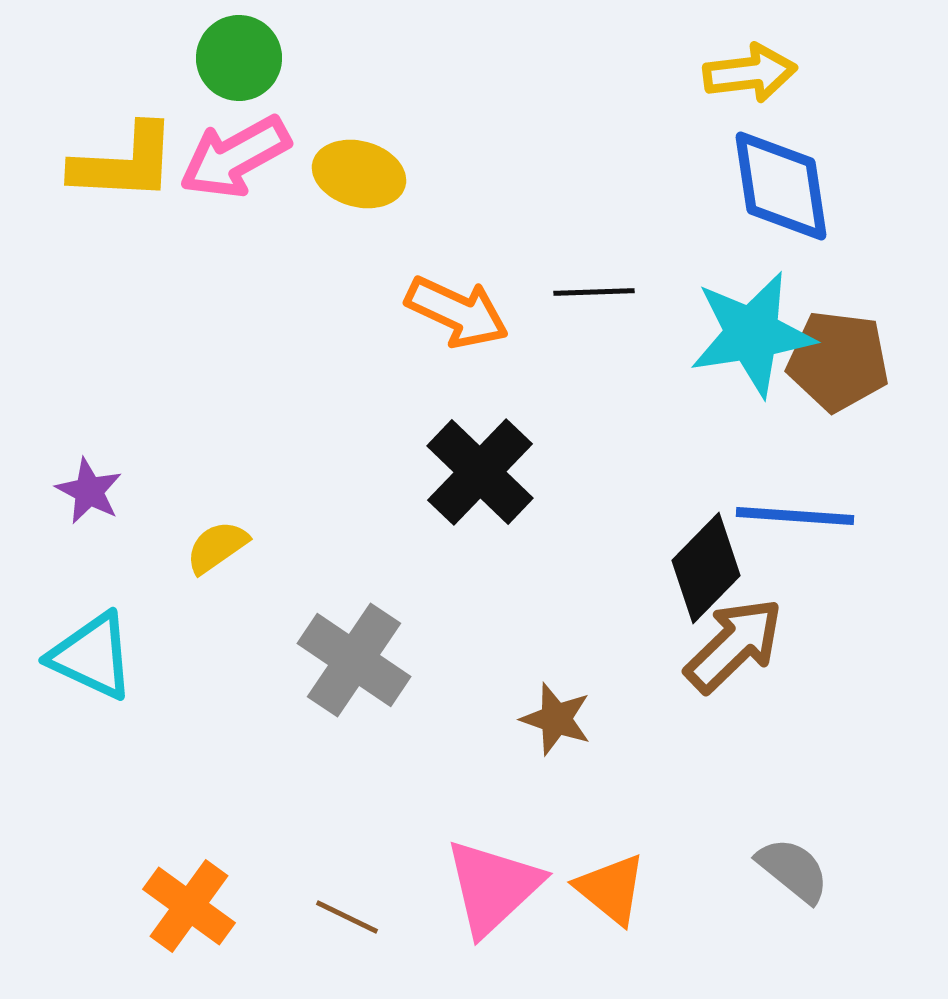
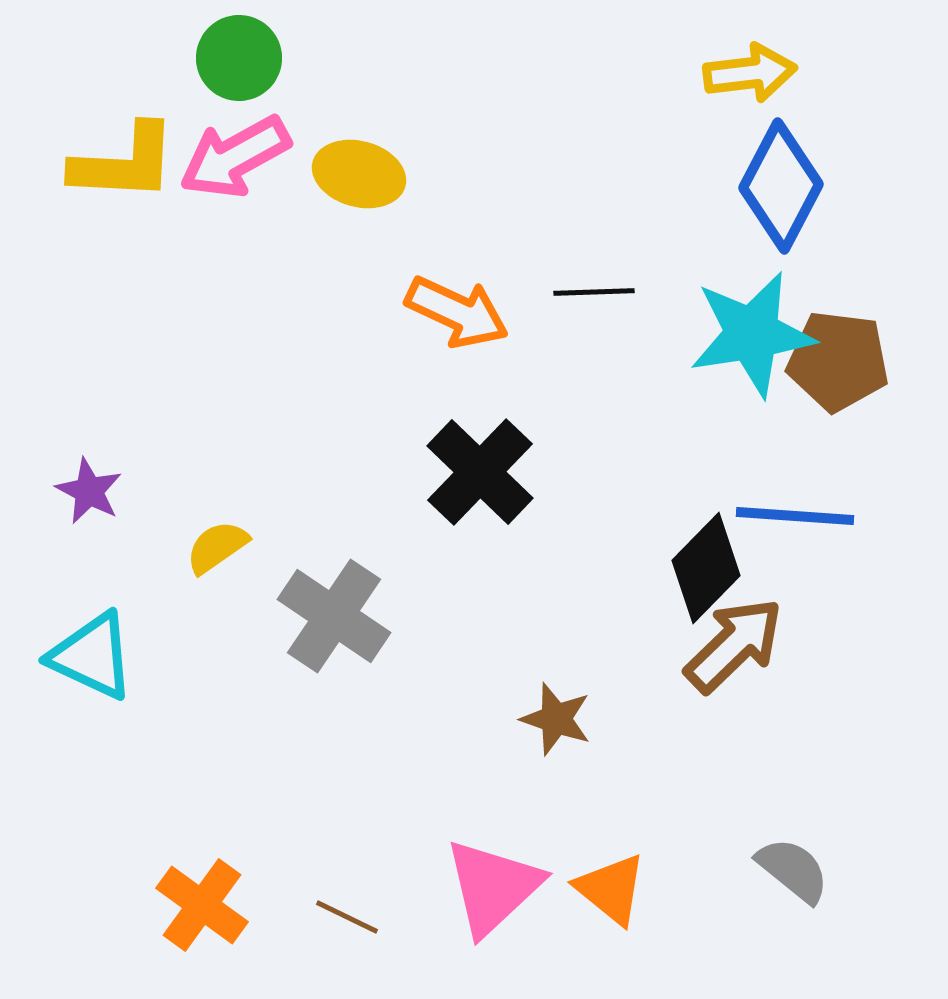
blue diamond: rotated 36 degrees clockwise
gray cross: moved 20 px left, 44 px up
orange cross: moved 13 px right, 1 px up
